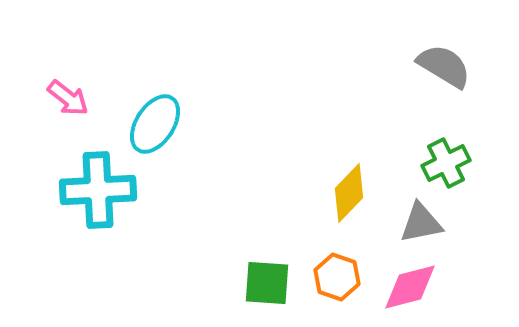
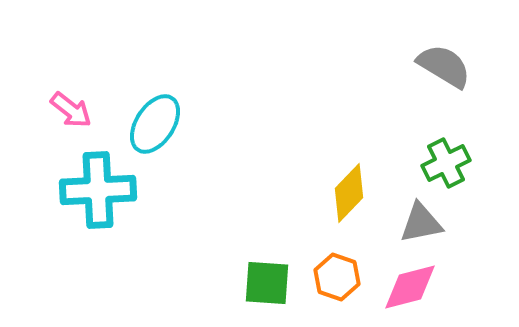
pink arrow: moved 3 px right, 12 px down
